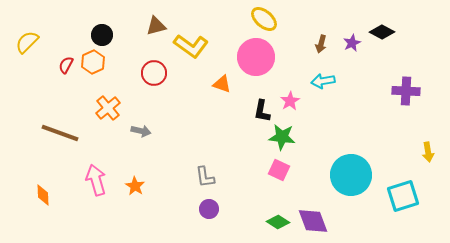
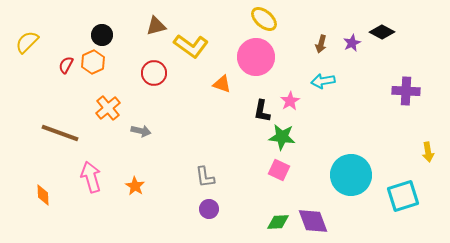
pink arrow: moved 5 px left, 3 px up
green diamond: rotated 35 degrees counterclockwise
